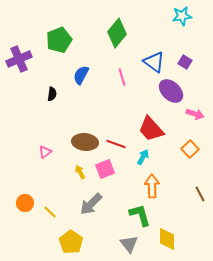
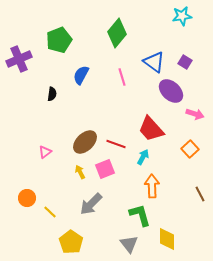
brown ellipse: rotated 50 degrees counterclockwise
orange circle: moved 2 px right, 5 px up
